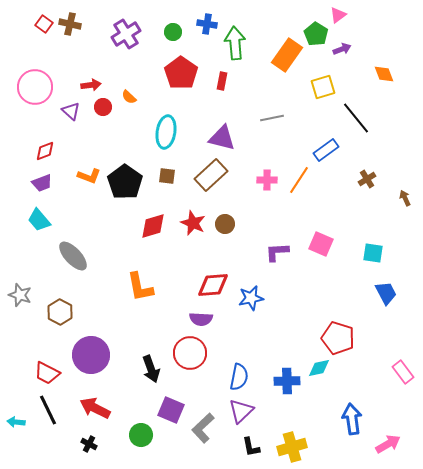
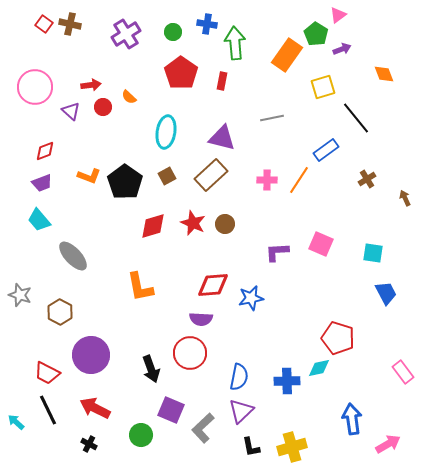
brown square at (167, 176): rotated 36 degrees counterclockwise
cyan arrow at (16, 422): rotated 36 degrees clockwise
